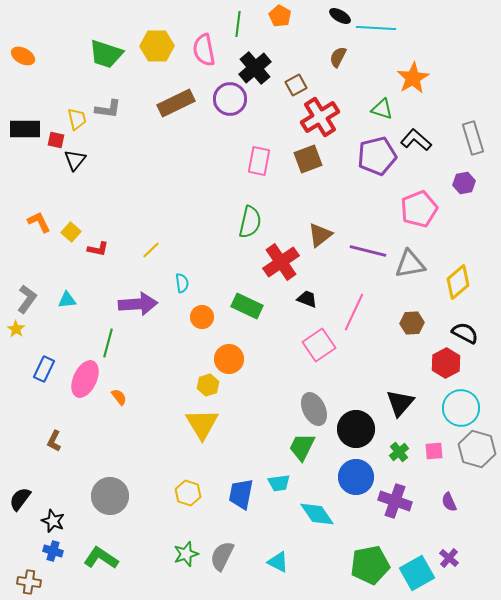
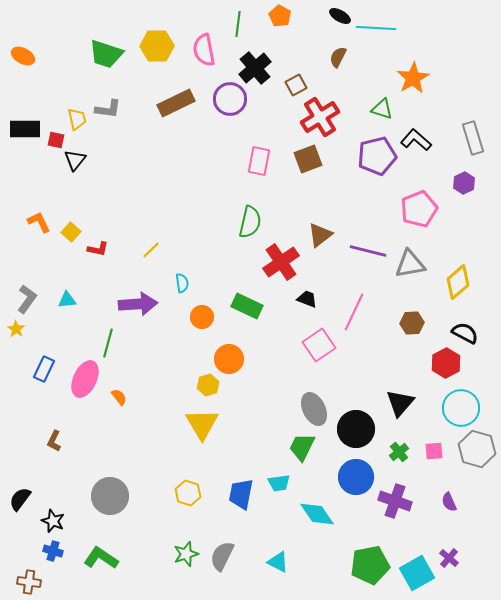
purple hexagon at (464, 183): rotated 15 degrees counterclockwise
